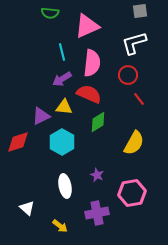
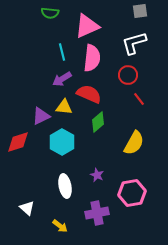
pink semicircle: moved 5 px up
green diamond: rotated 10 degrees counterclockwise
